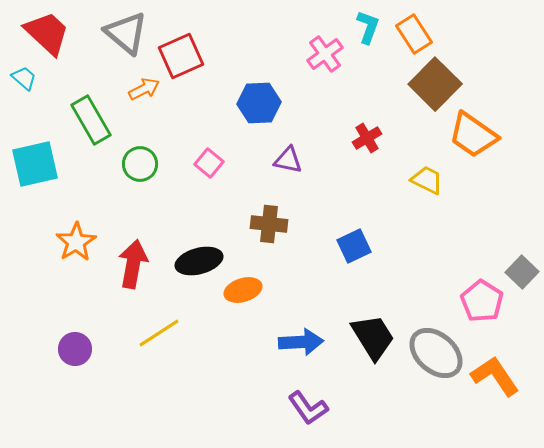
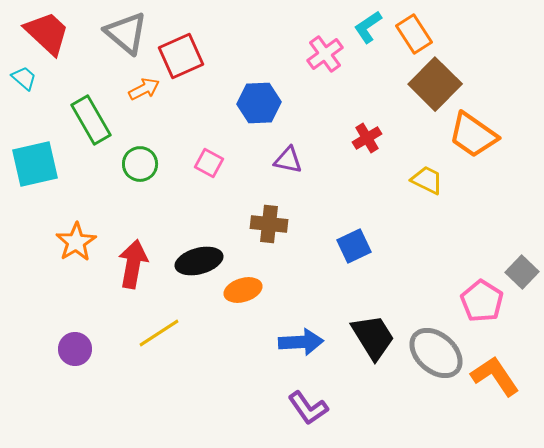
cyan L-shape: rotated 144 degrees counterclockwise
pink square: rotated 12 degrees counterclockwise
